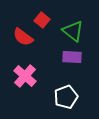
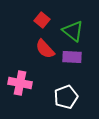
red semicircle: moved 22 px right, 12 px down; rotated 10 degrees clockwise
pink cross: moved 5 px left, 7 px down; rotated 30 degrees counterclockwise
